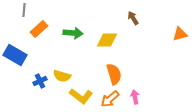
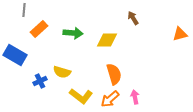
yellow semicircle: moved 4 px up
